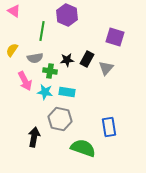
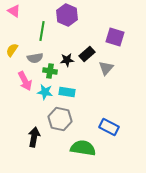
black rectangle: moved 5 px up; rotated 21 degrees clockwise
blue rectangle: rotated 54 degrees counterclockwise
green semicircle: rotated 10 degrees counterclockwise
